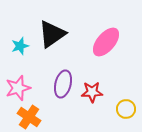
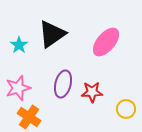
cyan star: moved 1 px left, 1 px up; rotated 18 degrees counterclockwise
